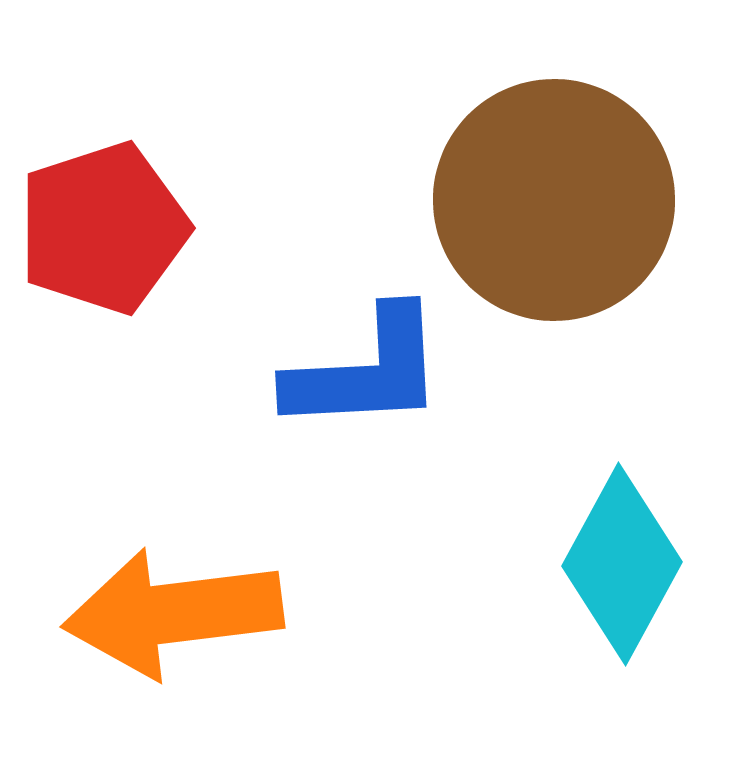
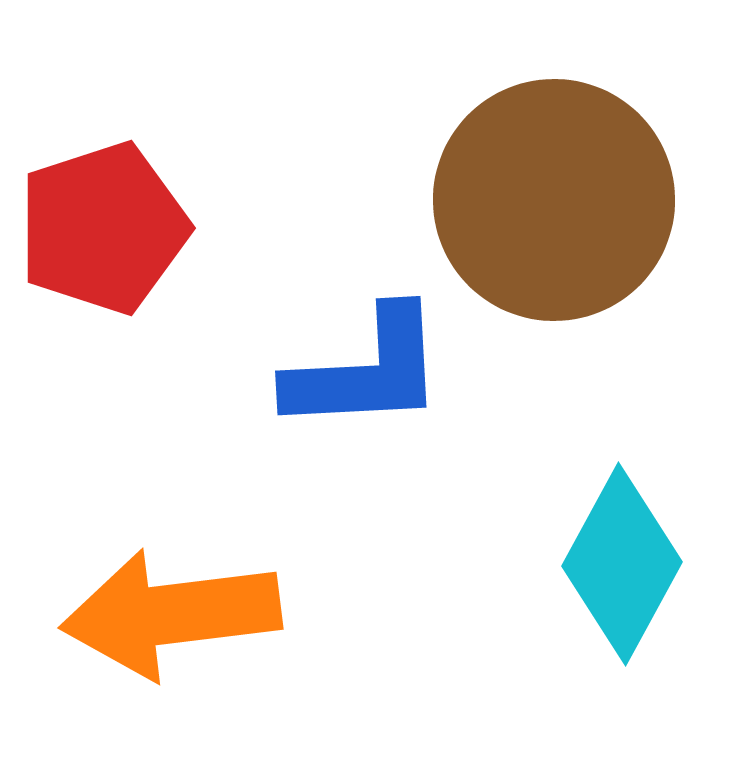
orange arrow: moved 2 px left, 1 px down
